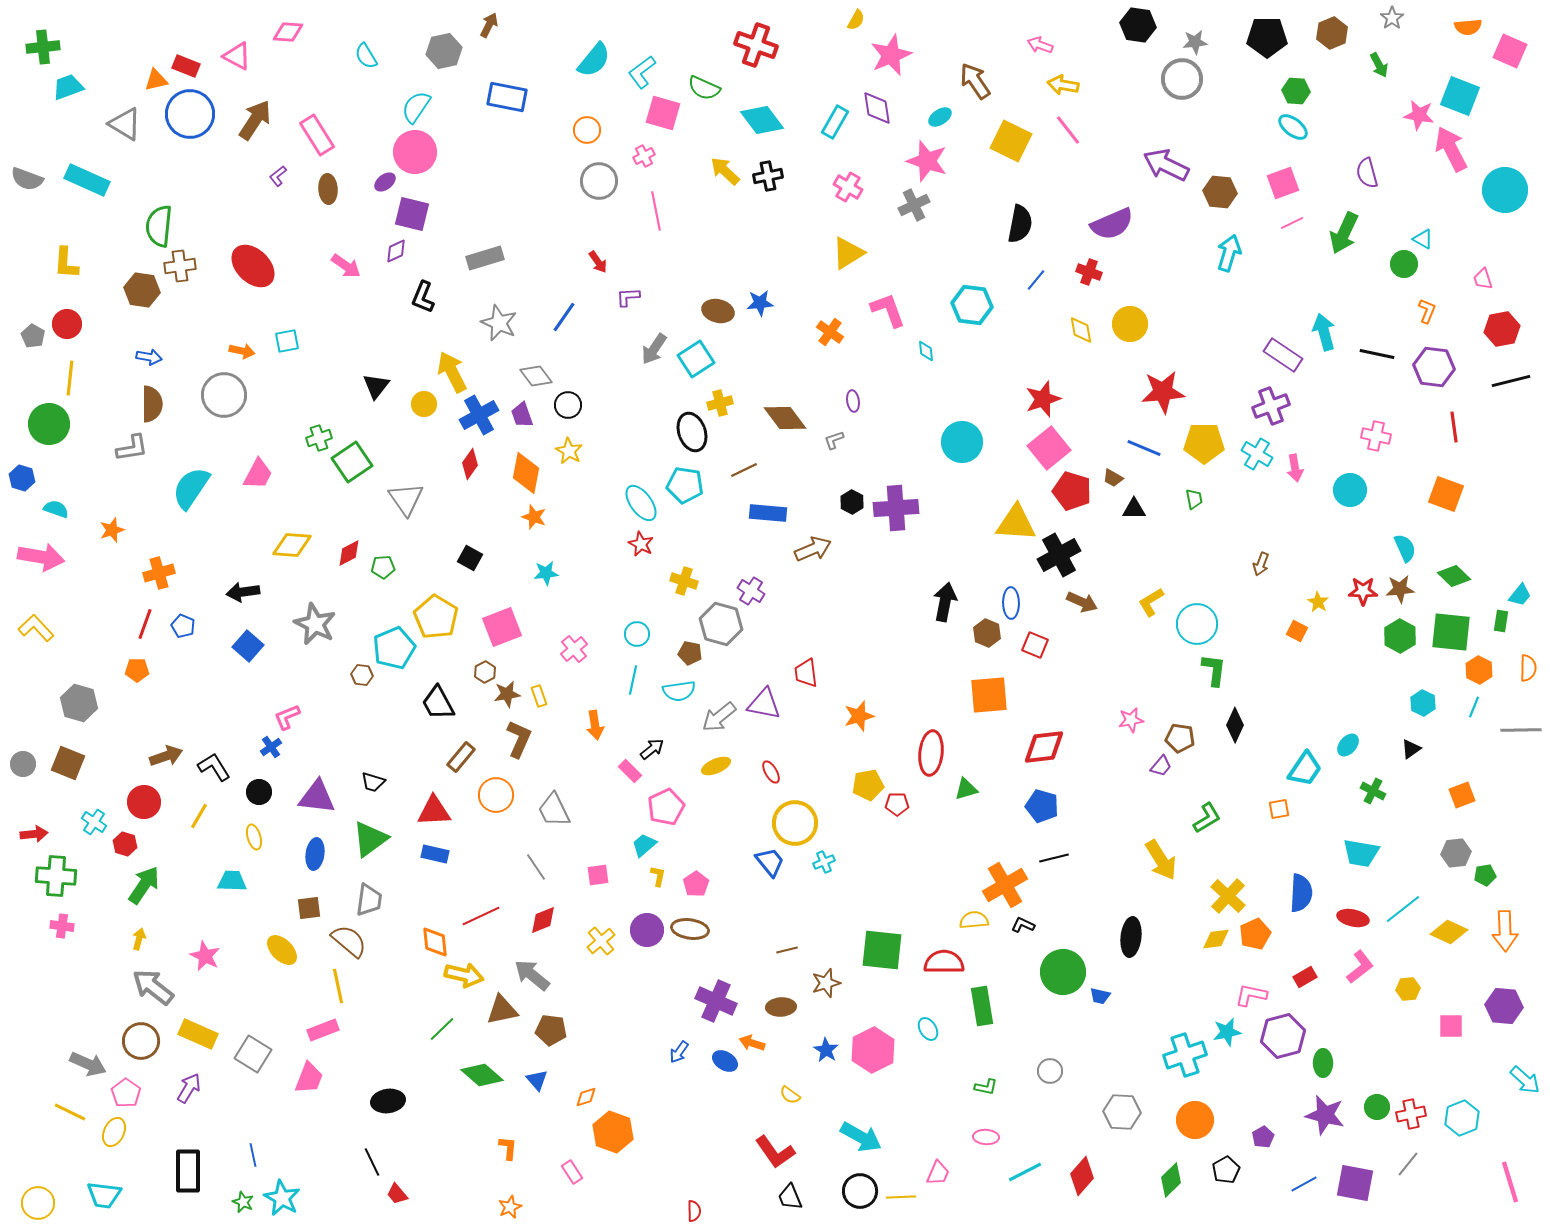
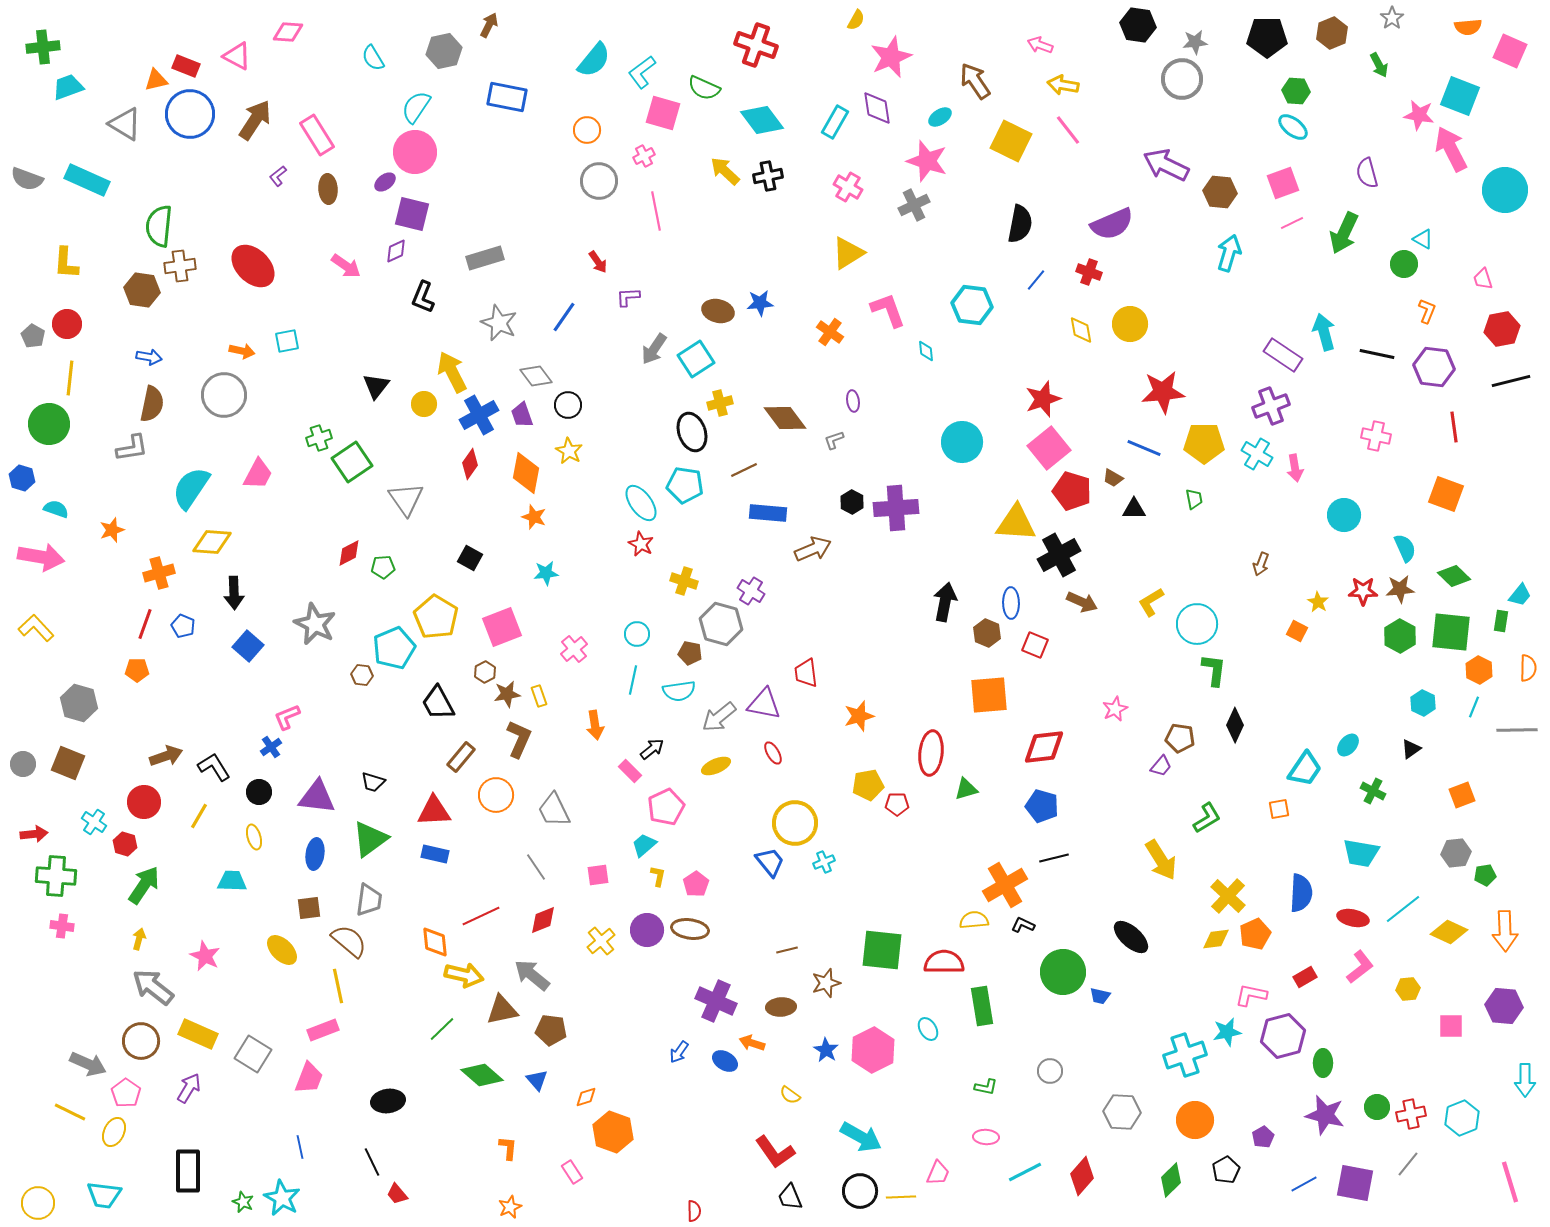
pink star at (891, 55): moved 2 px down
cyan semicircle at (366, 56): moved 7 px right, 2 px down
brown semicircle at (152, 404): rotated 12 degrees clockwise
cyan circle at (1350, 490): moved 6 px left, 25 px down
yellow diamond at (292, 545): moved 80 px left, 3 px up
black arrow at (243, 592): moved 9 px left, 1 px down; rotated 84 degrees counterclockwise
pink star at (1131, 720): moved 16 px left, 11 px up; rotated 15 degrees counterclockwise
gray line at (1521, 730): moved 4 px left
red ellipse at (771, 772): moved 2 px right, 19 px up
black ellipse at (1131, 937): rotated 54 degrees counterclockwise
cyan arrow at (1525, 1080): rotated 48 degrees clockwise
blue line at (253, 1155): moved 47 px right, 8 px up
